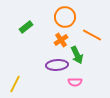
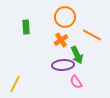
green rectangle: rotated 56 degrees counterclockwise
purple ellipse: moved 6 px right
pink semicircle: moved 1 px right; rotated 56 degrees clockwise
